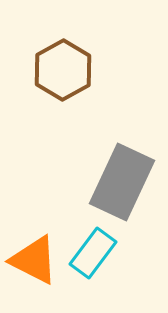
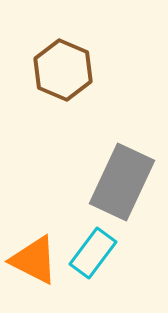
brown hexagon: rotated 8 degrees counterclockwise
